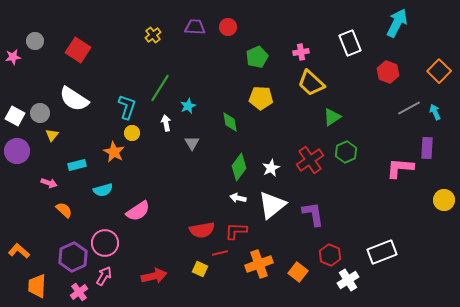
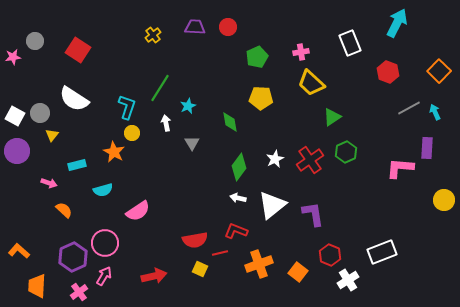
white star at (271, 168): moved 4 px right, 9 px up
red semicircle at (202, 230): moved 7 px left, 10 px down
red L-shape at (236, 231): rotated 20 degrees clockwise
